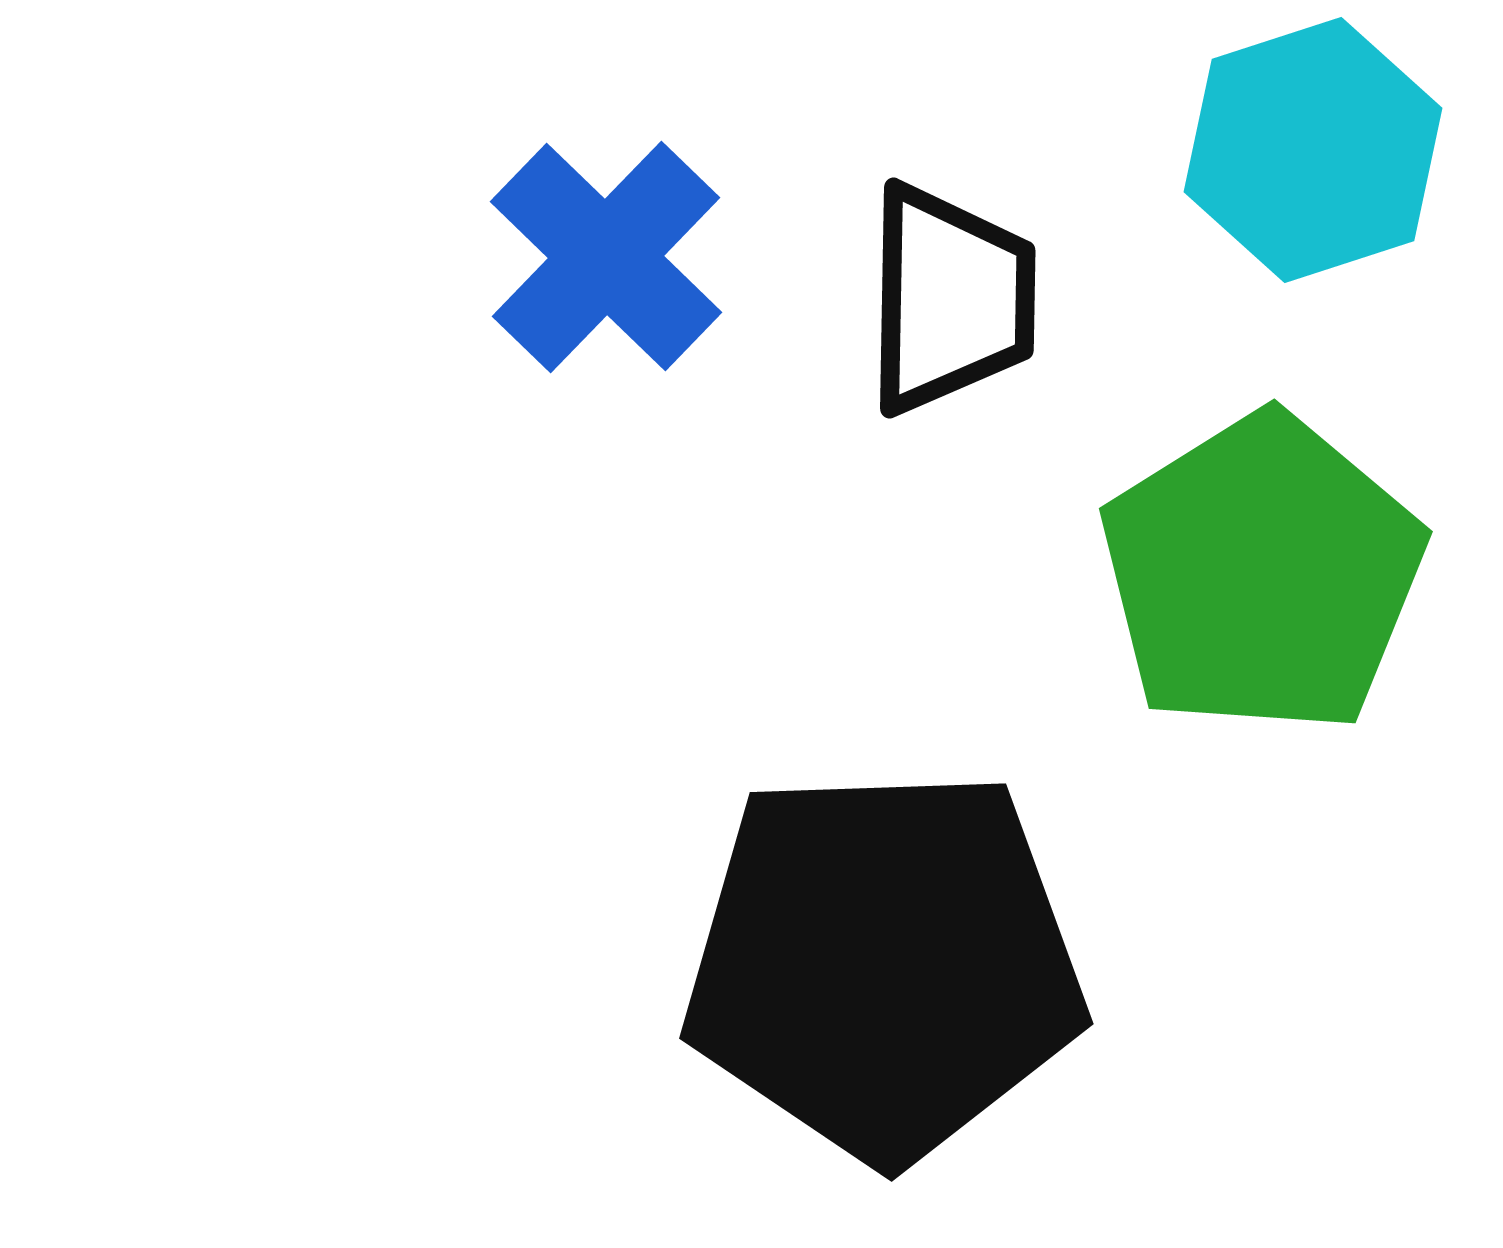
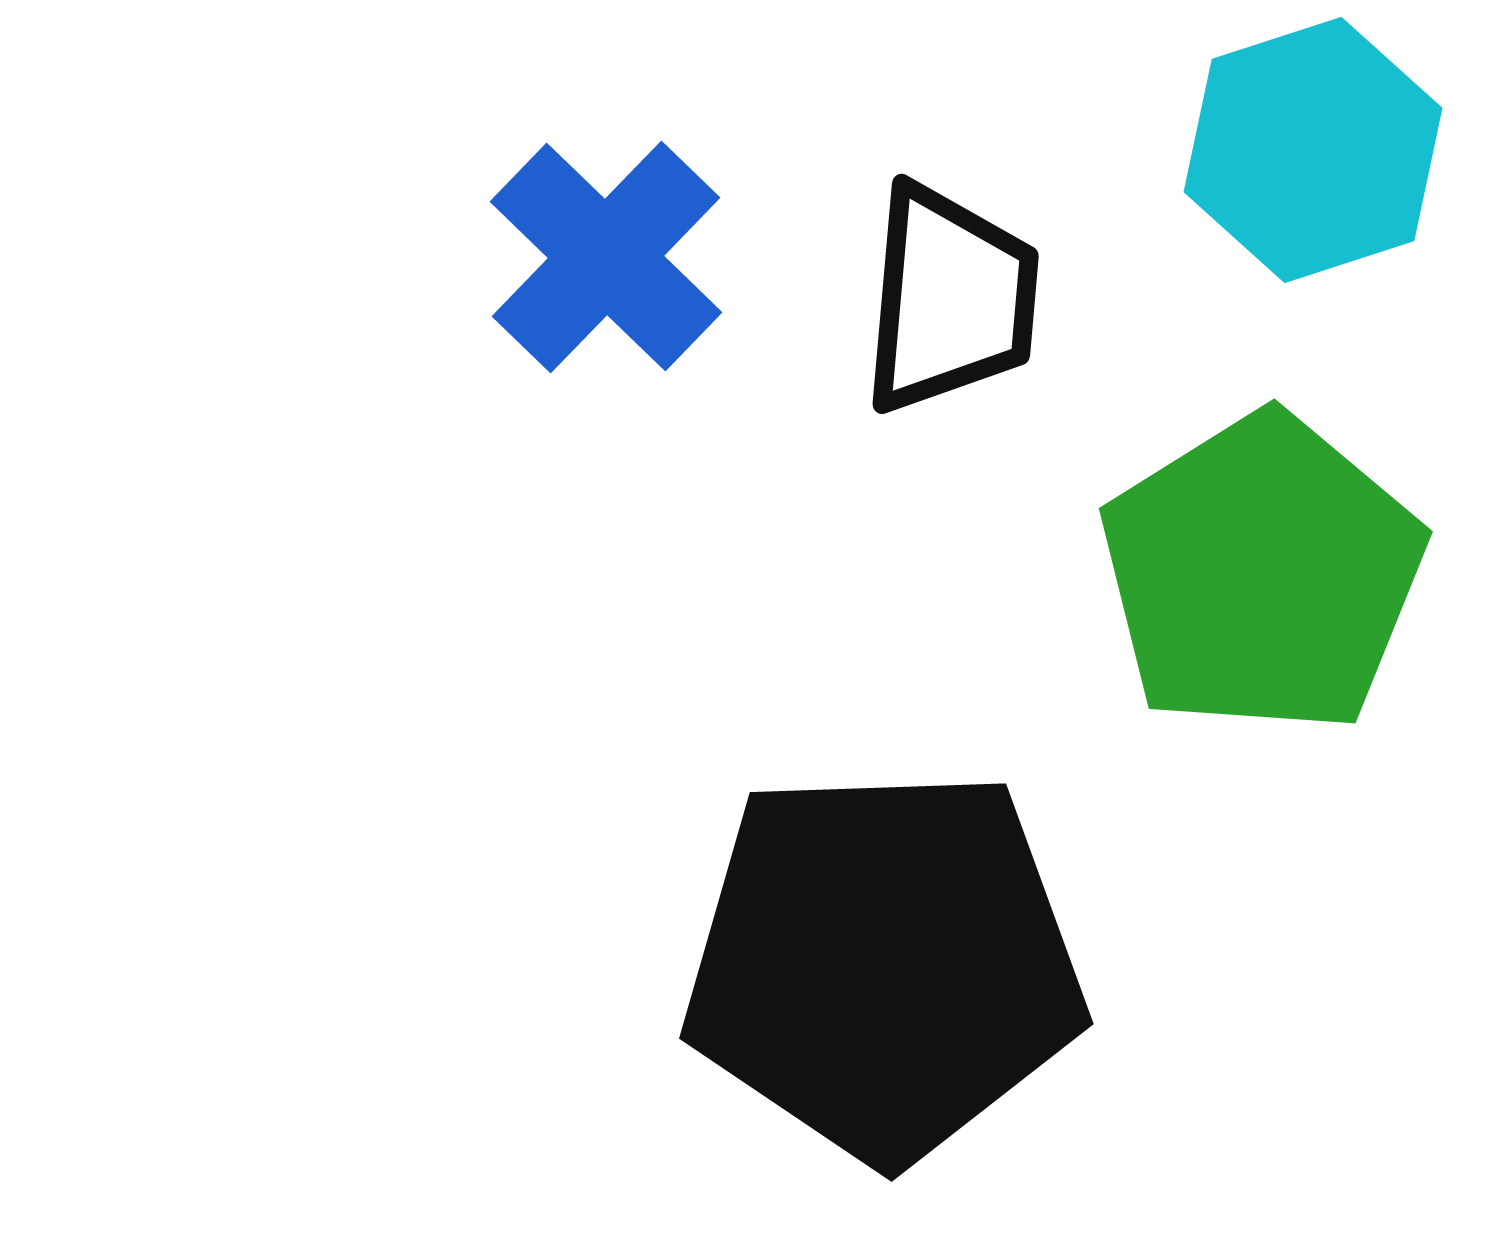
black trapezoid: rotated 4 degrees clockwise
